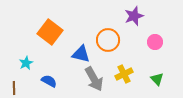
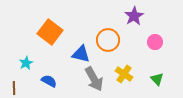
purple star: rotated 12 degrees counterclockwise
yellow cross: rotated 30 degrees counterclockwise
